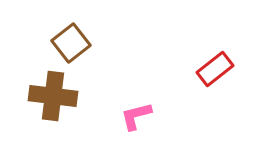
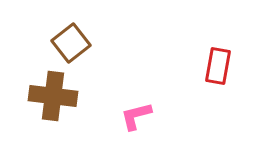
red rectangle: moved 3 px right, 3 px up; rotated 42 degrees counterclockwise
